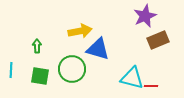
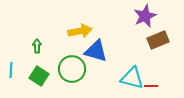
blue triangle: moved 2 px left, 2 px down
green square: moved 1 px left; rotated 24 degrees clockwise
